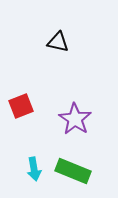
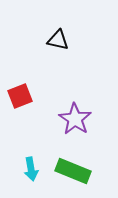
black triangle: moved 2 px up
red square: moved 1 px left, 10 px up
cyan arrow: moved 3 px left
